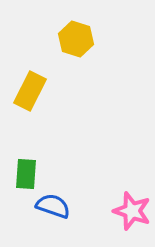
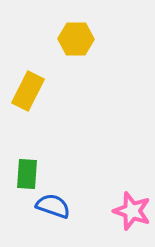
yellow hexagon: rotated 16 degrees counterclockwise
yellow rectangle: moved 2 px left
green rectangle: moved 1 px right
